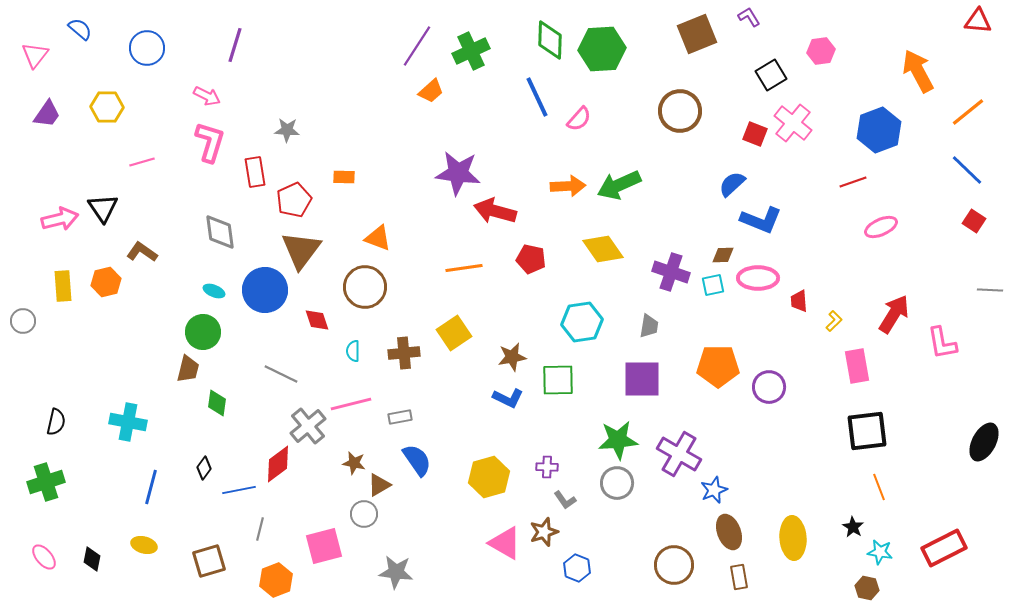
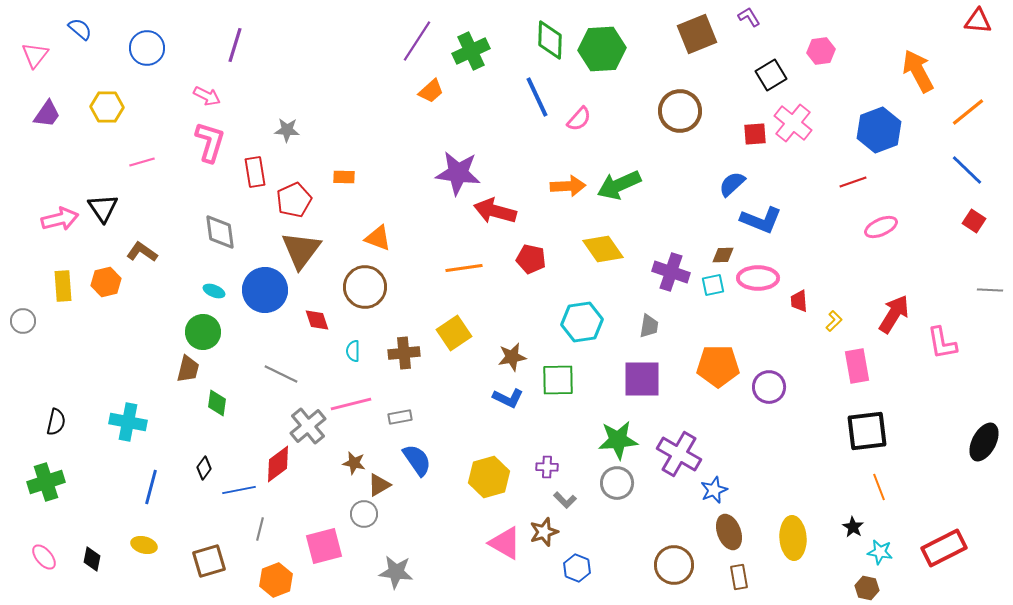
purple line at (417, 46): moved 5 px up
red square at (755, 134): rotated 25 degrees counterclockwise
gray L-shape at (565, 500): rotated 10 degrees counterclockwise
